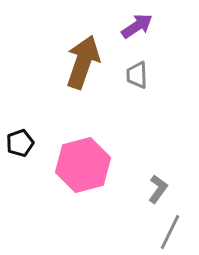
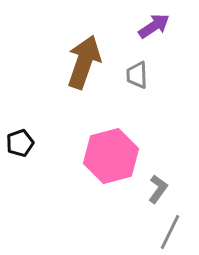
purple arrow: moved 17 px right
brown arrow: moved 1 px right
pink hexagon: moved 28 px right, 9 px up
